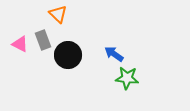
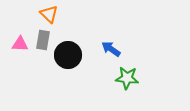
orange triangle: moved 9 px left
gray rectangle: rotated 30 degrees clockwise
pink triangle: rotated 24 degrees counterclockwise
blue arrow: moved 3 px left, 5 px up
